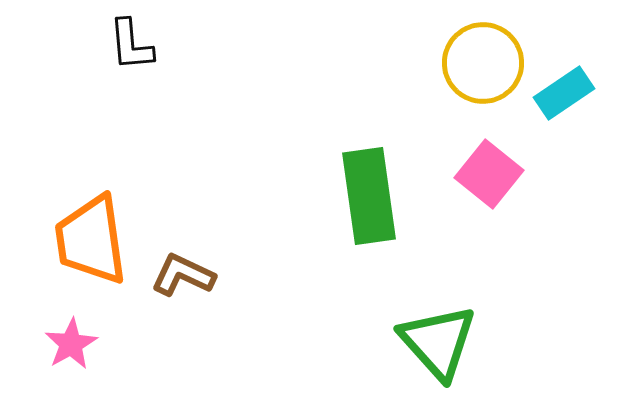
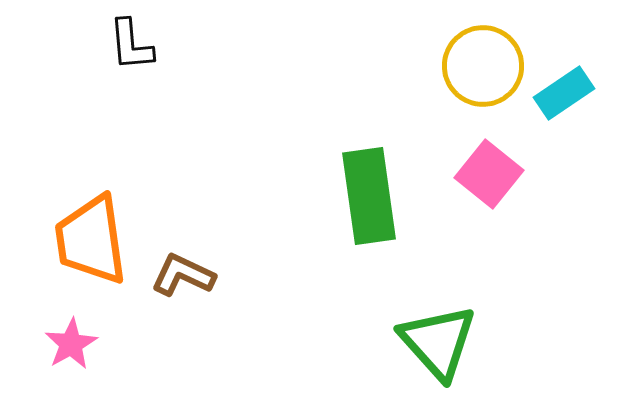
yellow circle: moved 3 px down
